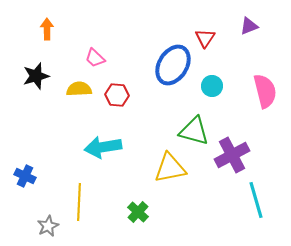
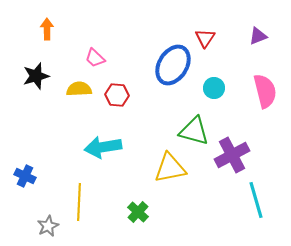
purple triangle: moved 9 px right, 10 px down
cyan circle: moved 2 px right, 2 px down
